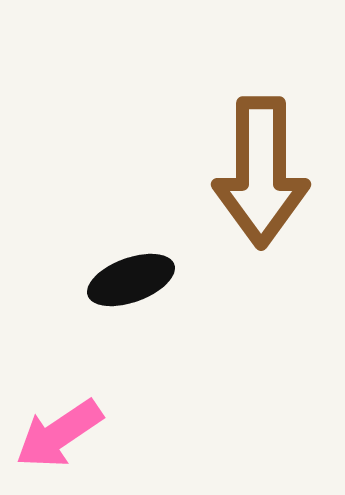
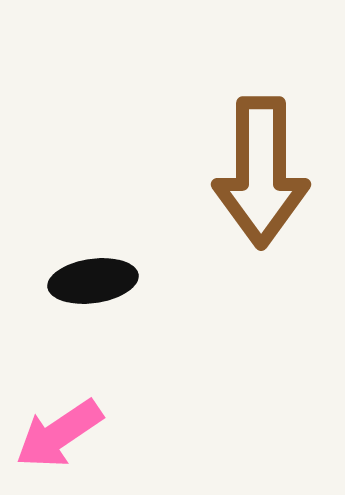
black ellipse: moved 38 px left, 1 px down; rotated 12 degrees clockwise
